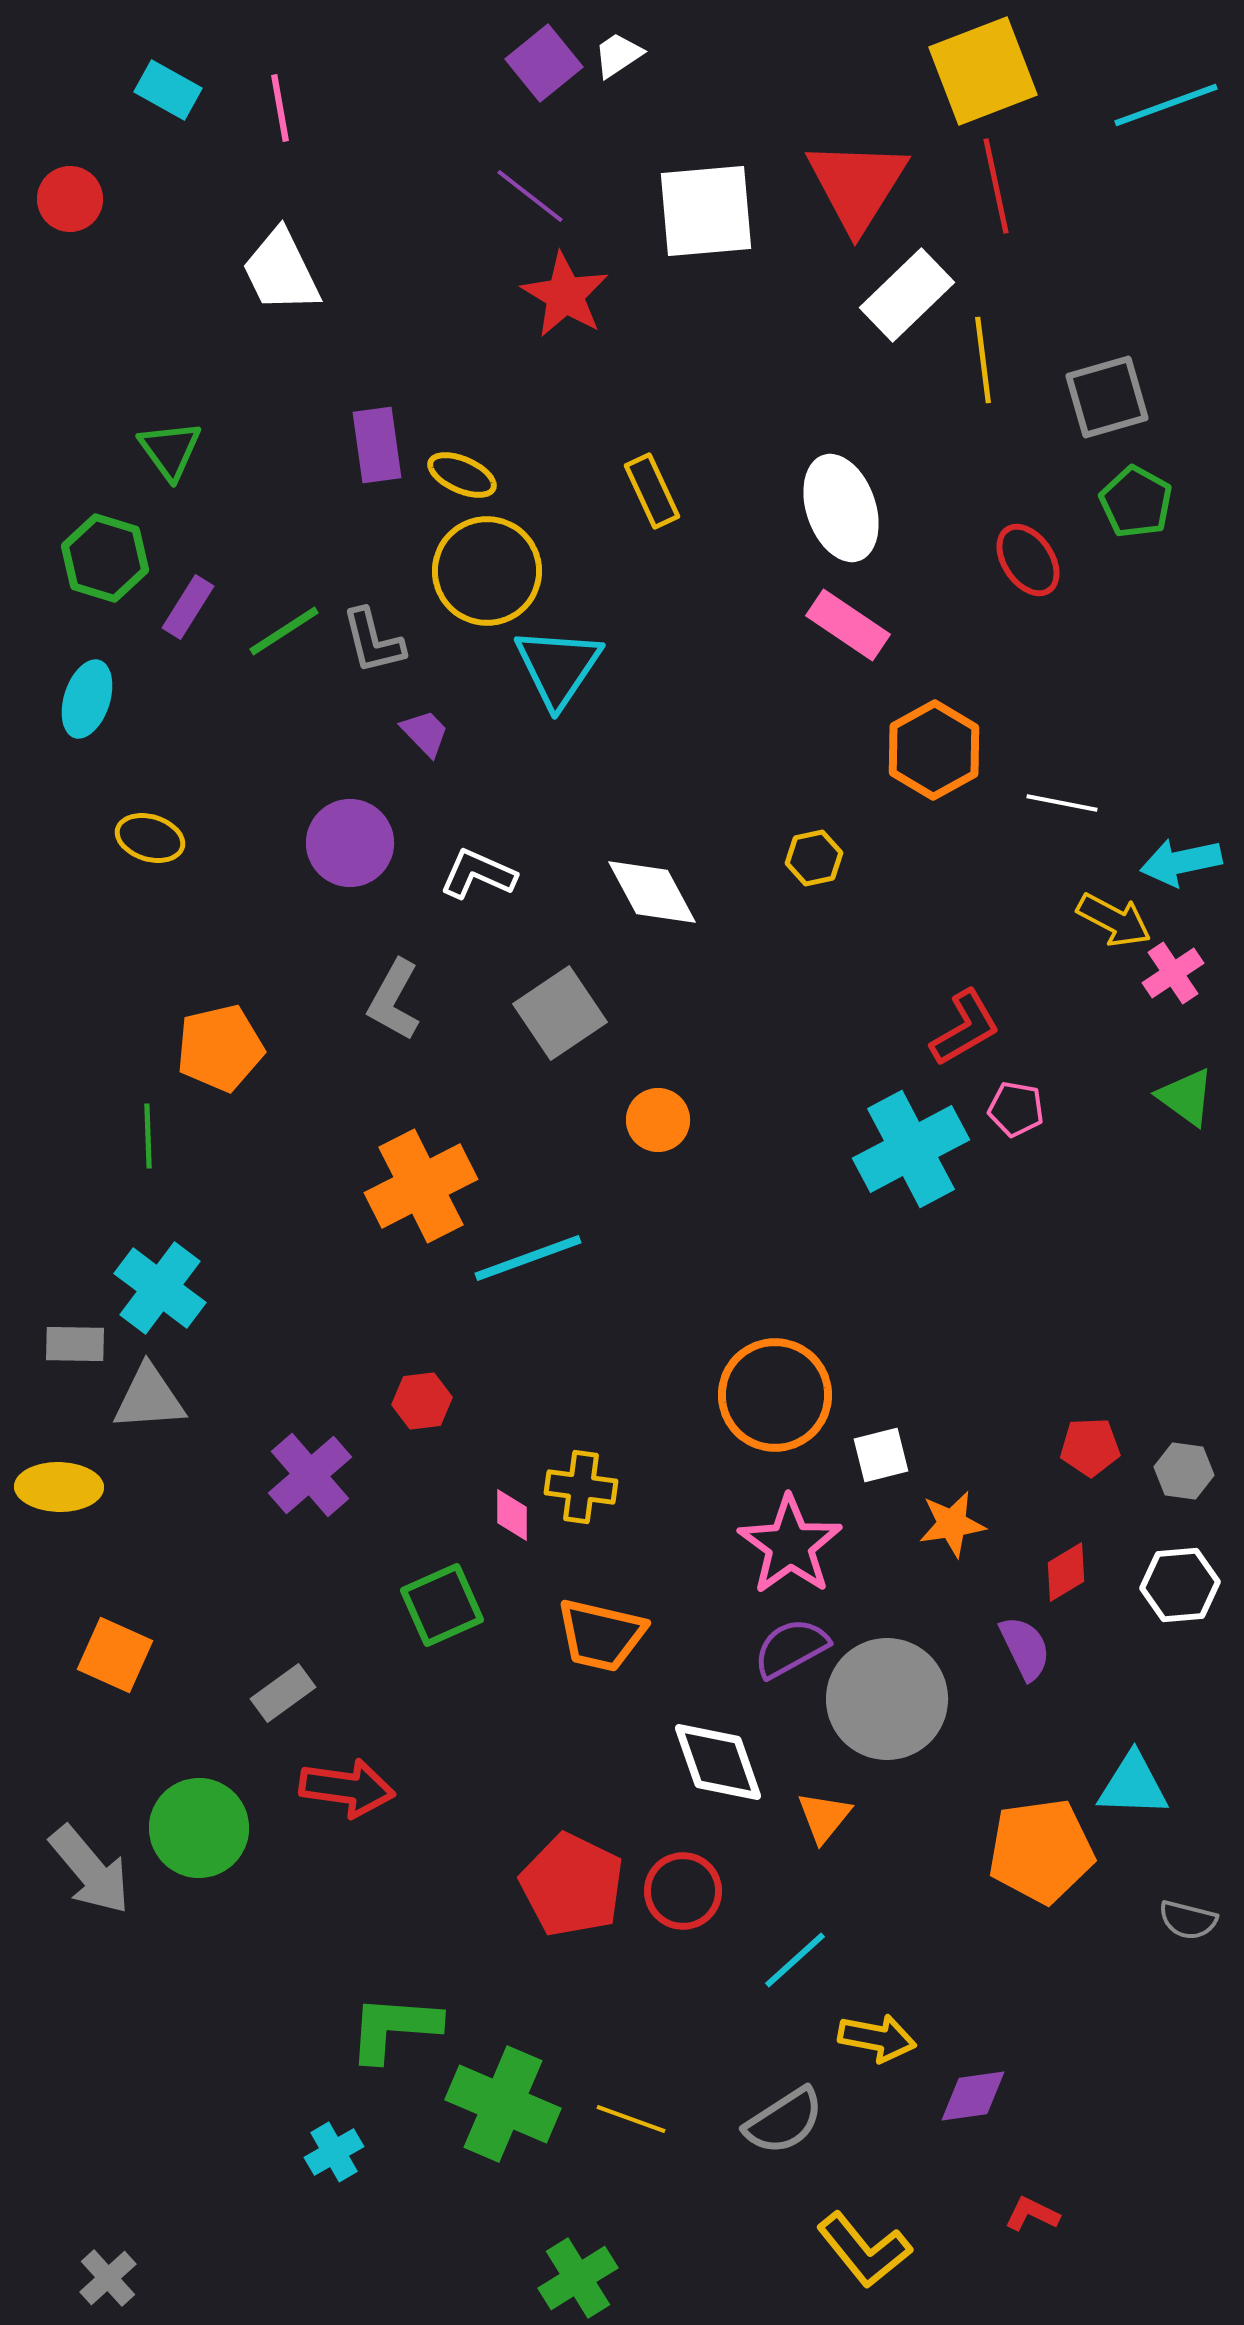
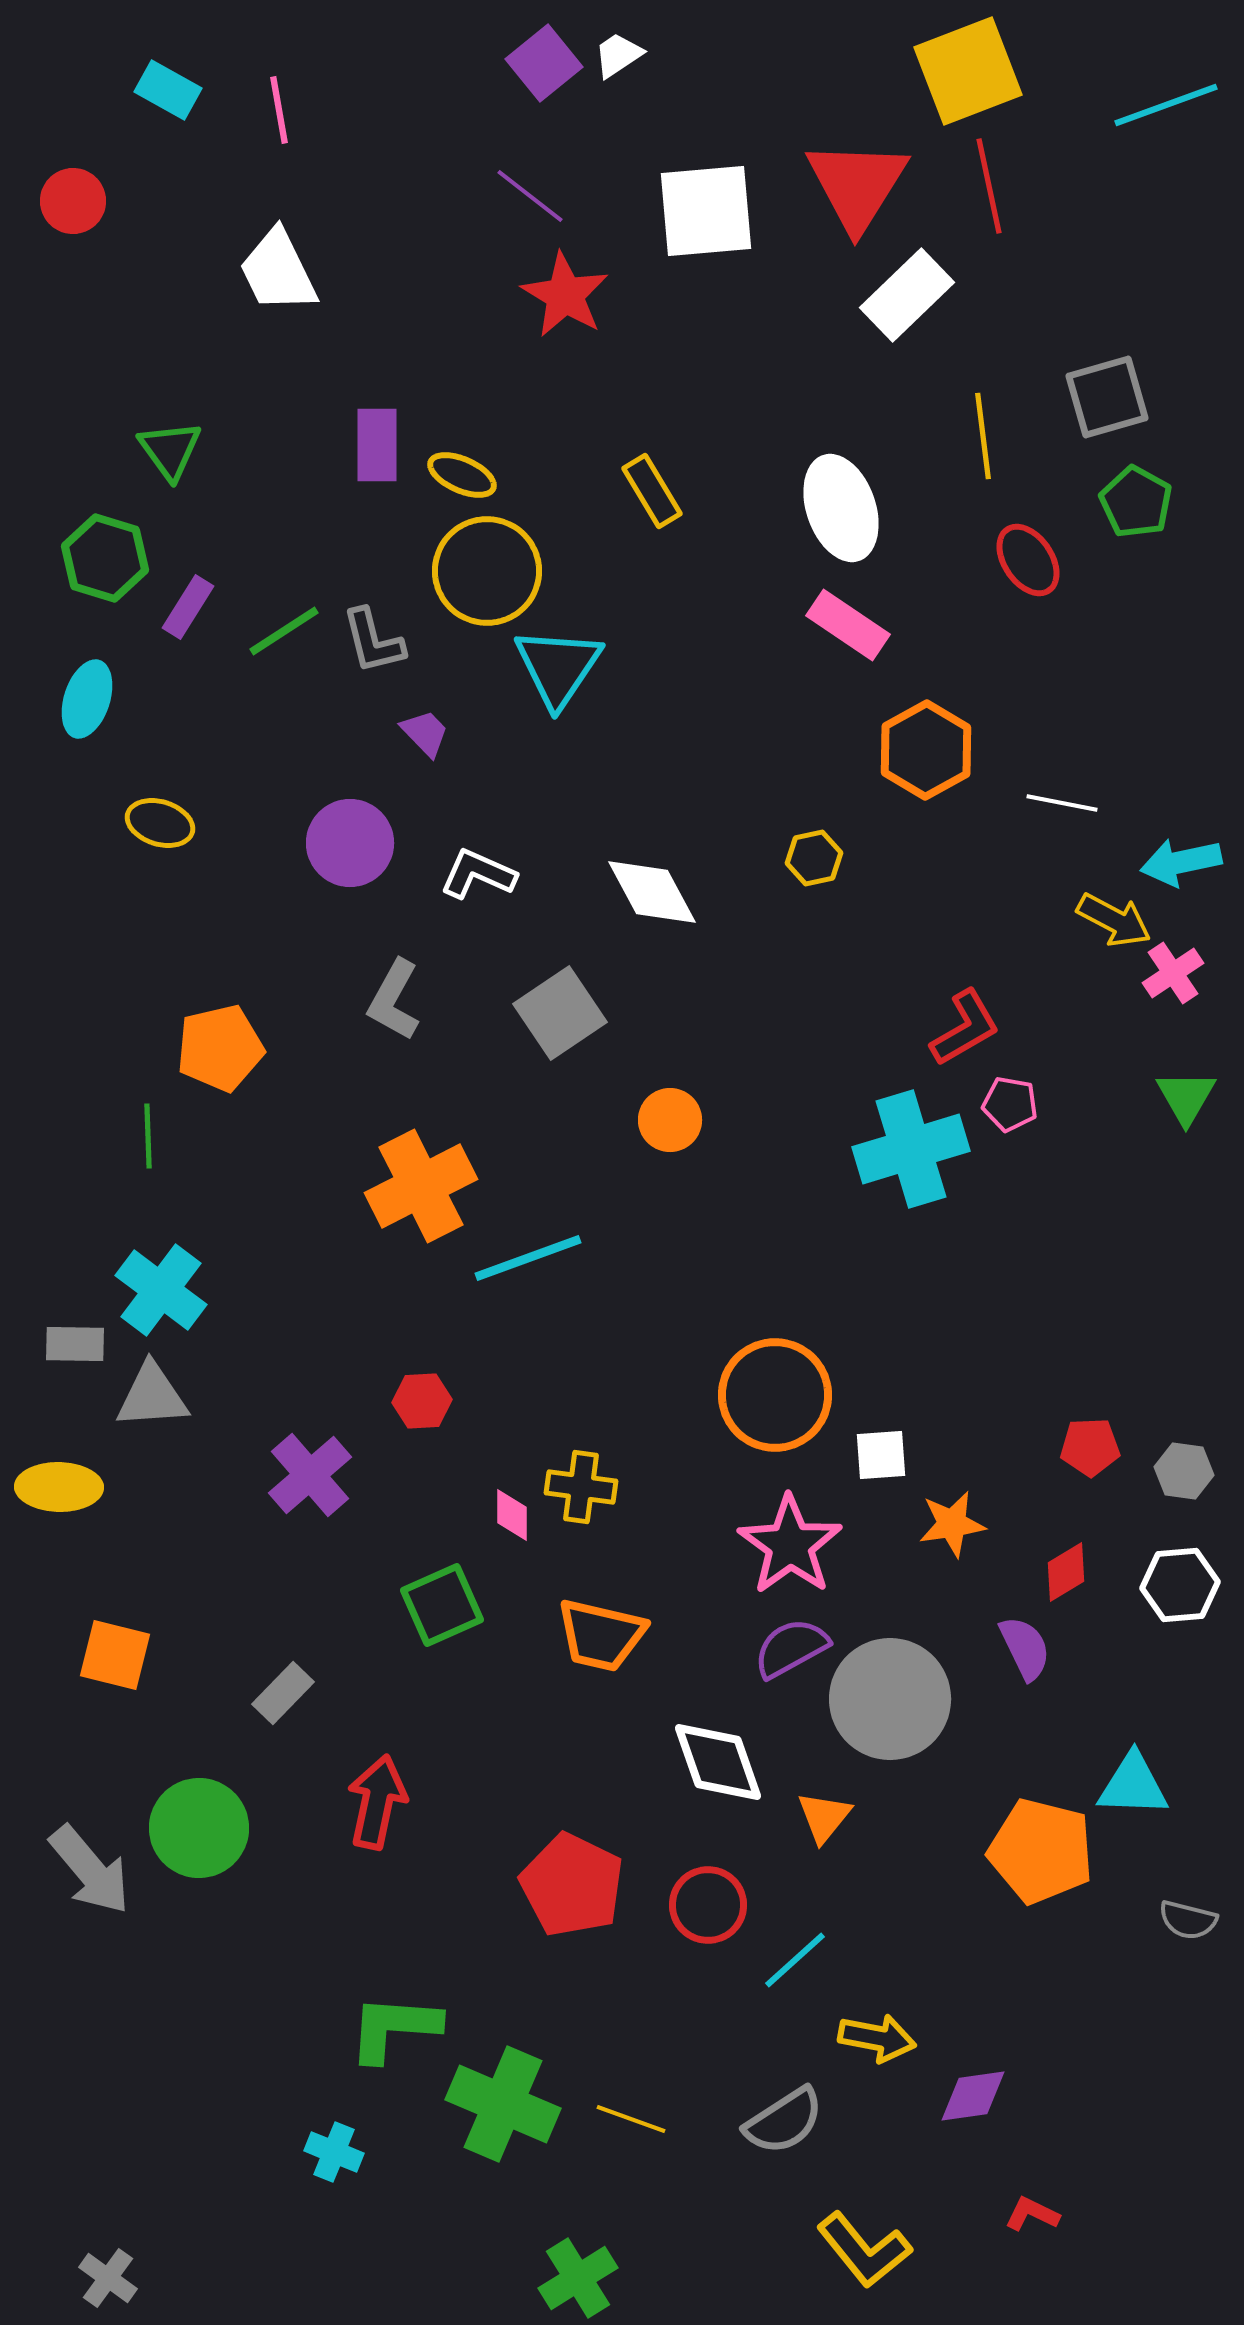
yellow square at (983, 71): moved 15 px left
pink line at (280, 108): moved 1 px left, 2 px down
red line at (996, 186): moved 7 px left
red circle at (70, 199): moved 3 px right, 2 px down
white trapezoid at (281, 271): moved 3 px left
yellow line at (983, 360): moved 76 px down
purple rectangle at (377, 445): rotated 8 degrees clockwise
yellow rectangle at (652, 491): rotated 6 degrees counterclockwise
orange hexagon at (934, 750): moved 8 px left
yellow ellipse at (150, 838): moved 10 px right, 15 px up
green triangle at (1186, 1097): rotated 24 degrees clockwise
pink pentagon at (1016, 1109): moved 6 px left, 5 px up
orange circle at (658, 1120): moved 12 px right
cyan cross at (911, 1149): rotated 11 degrees clockwise
cyan cross at (160, 1288): moved 1 px right, 2 px down
gray triangle at (149, 1398): moved 3 px right, 2 px up
red hexagon at (422, 1401): rotated 4 degrees clockwise
white square at (881, 1455): rotated 10 degrees clockwise
orange square at (115, 1655): rotated 10 degrees counterclockwise
gray rectangle at (283, 1693): rotated 10 degrees counterclockwise
gray circle at (887, 1699): moved 3 px right
red arrow at (347, 1788): moved 30 px right, 14 px down; rotated 86 degrees counterclockwise
orange pentagon at (1041, 1851): rotated 22 degrees clockwise
red circle at (683, 1891): moved 25 px right, 14 px down
cyan cross at (334, 2152): rotated 38 degrees counterclockwise
gray cross at (108, 2278): rotated 12 degrees counterclockwise
